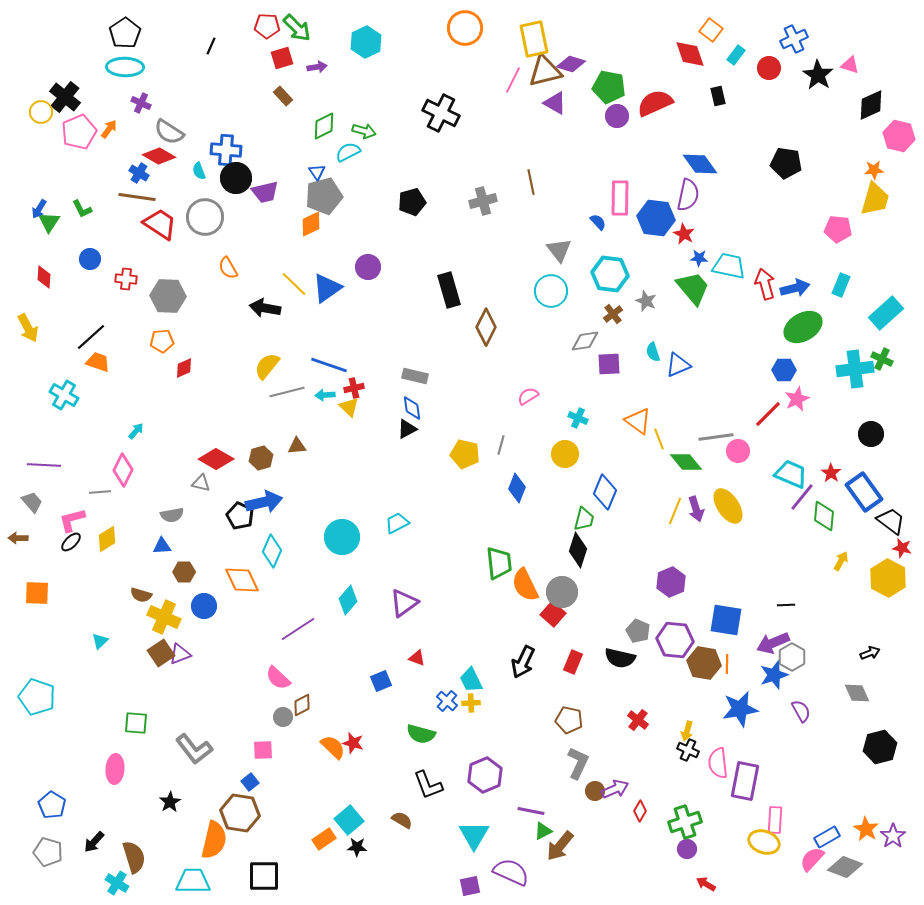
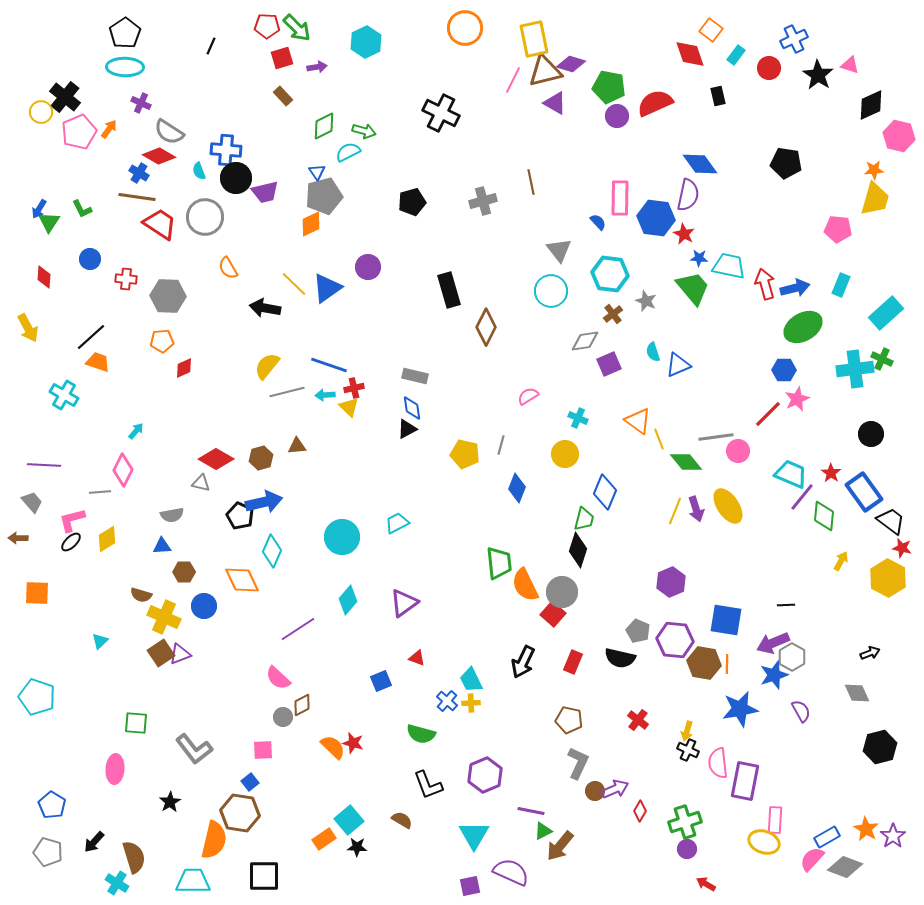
purple square at (609, 364): rotated 20 degrees counterclockwise
